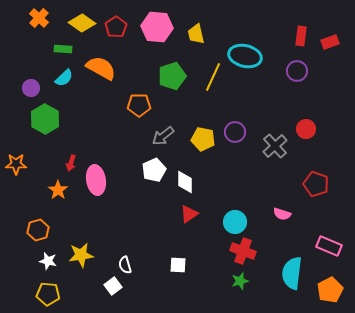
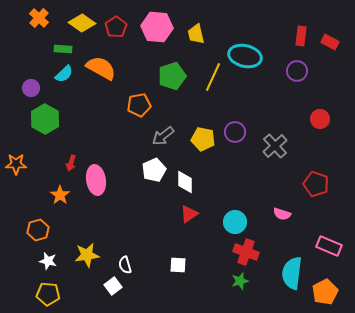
red rectangle at (330, 42): rotated 48 degrees clockwise
cyan semicircle at (64, 78): moved 4 px up
orange pentagon at (139, 105): rotated 10 degrees counterclockwise
red circle at (306, 129): moved 14 px right, 10 px up
orange star at (58, 190): moved 2 px right, 5 px down
red cross at (243, 251): moved 3 px right, 1 px down
yellow star at (81, 255): moved 6 px right
orange pentagon at (330, 290): moved 5 px left, 2 px down
